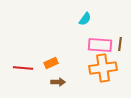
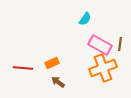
pink rectangle: rotated 25 degrees clockwise
orange rectangle: moved 1 px right
orange cross: rotated 12 degrees counterclockwise
brown arrow: rotated 144 degrees counterclockwise
